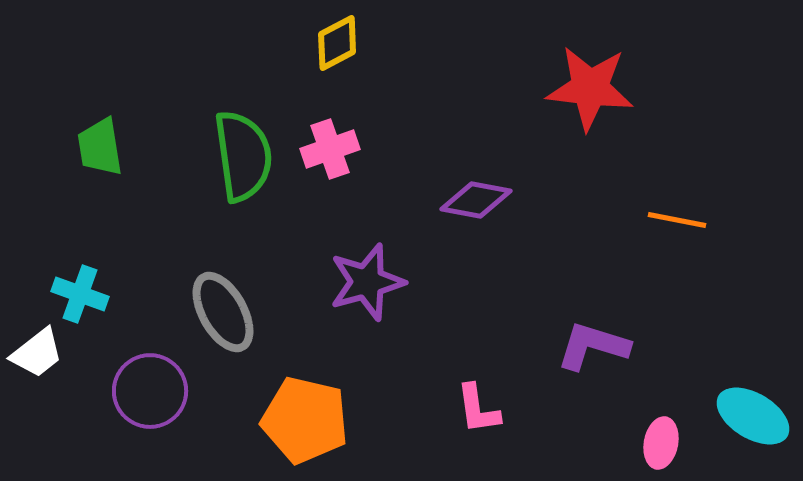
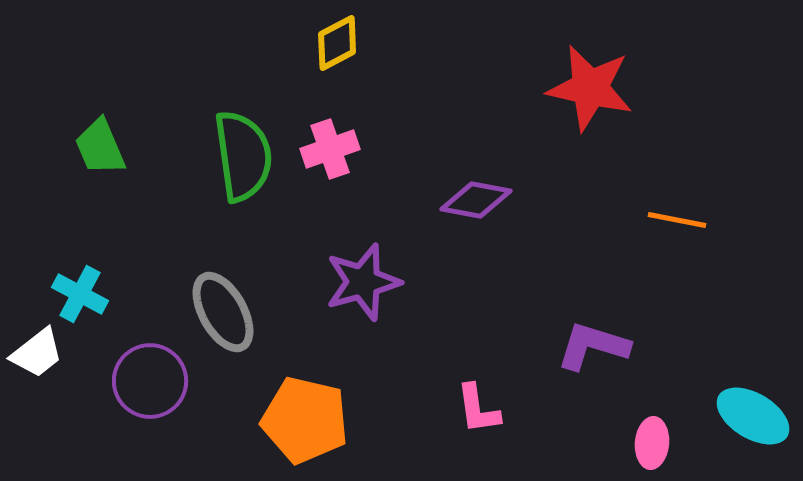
red star: rotated 6 degrees clockwise
green trapezoid: rotated 14 degrees counterclockwise
purple star: moved 4 px left
cyan cross: rotated 8 degrees clockwise
purple circle: moved 10 px up
pink ellipse: moved 9 px left; rotated 6 degrees counterclockwise
